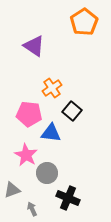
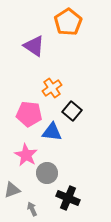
orange pentagon: moved 16 px left
blue triangle: moved 1 px right, 1 px up
